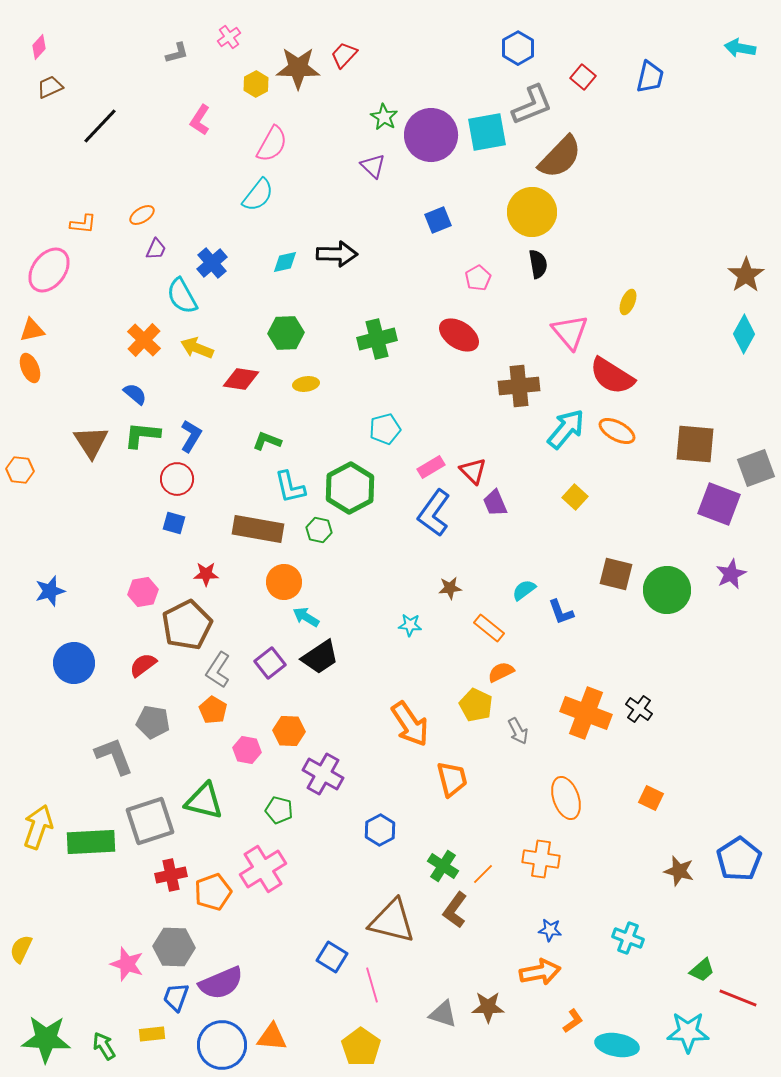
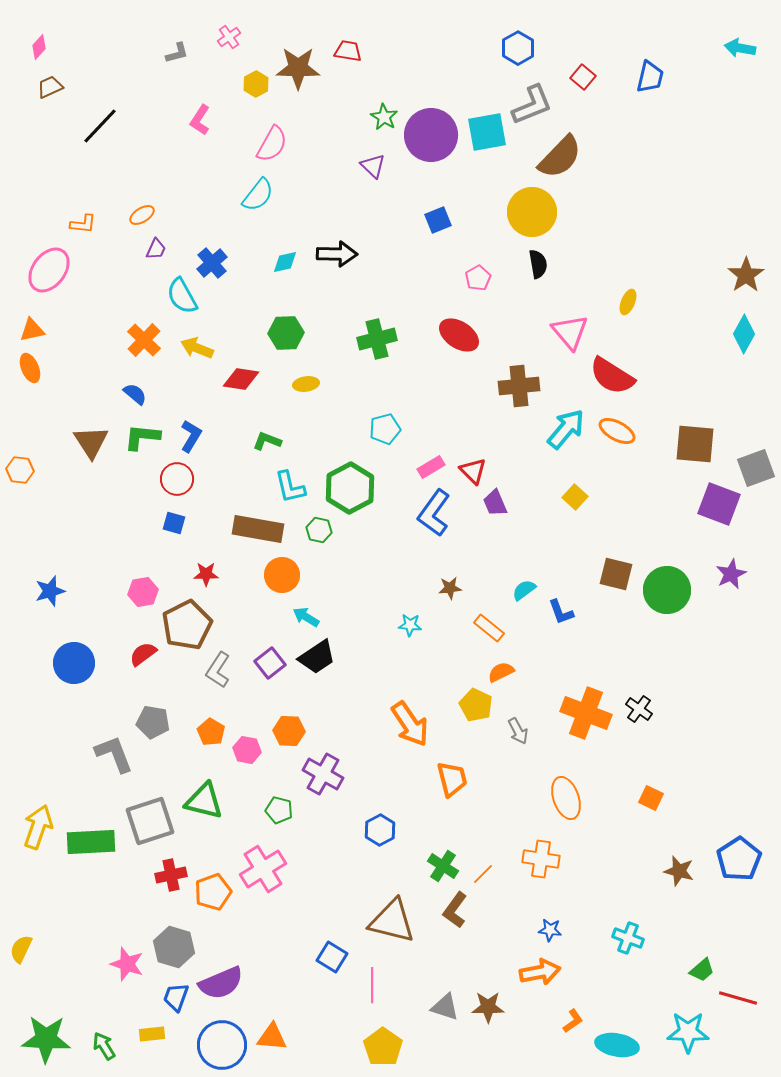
red trapezoid at (344, 55): moved 4 px right, 4 px up; rotated 56 degrees clockwise
green L-shape at (142, 435): moved 2 px down
orange circle at (284, 582): moved 2 px left, 7 px up
black trapezoid at (320, 657): moved 3 px left
red semicircle at (143, 665): moved 11 px up
orange pentagon at (213, 710): moved 2 px left, 22 px down
gray L-shape at (114, 756): moved 2 px up
gray hexagon at (174, 947): rotated 15 degrees clockwise
pink line at (372, 985): rotated 16 degrees clockwise
red line at (738, 998): rotated 6 degrees counterclockwise
gray triangle at (443, 1014): moved 2 px right, 7 px up
yellow pentagon at (361, 1047): moved 22 px right
